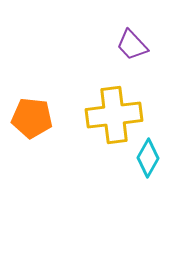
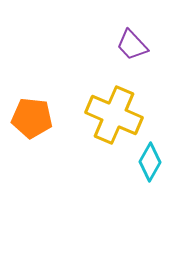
yellow cross: rotated 30 degrees clockwise
cyan diamond: moved 2 px right, 4 px down
